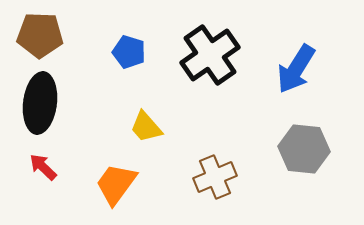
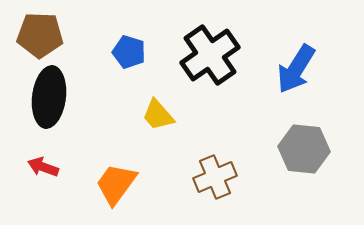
black ellipse: moved 9 px right, 6 px up
yellow trapezoid: moved 12 px right, 12 px up
red arrow: rotated 24 degrees counterclockwise
